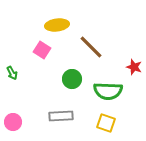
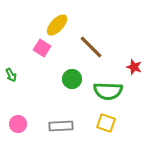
yellow ellipse: rotated 40 degrees counterclockwise
pink square: moved 2 px up
green arrow: moved 1 px left, 2 px down
gray rectangle: moved 10 px down
pink circle: moved 5 px right, 2 px down
